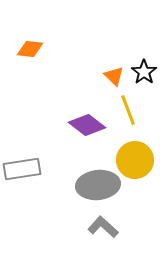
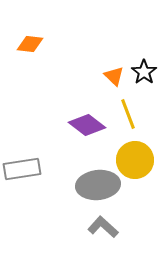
orange diamond: moved 5 px up
yellow line: moved 4 px down
